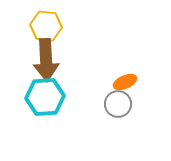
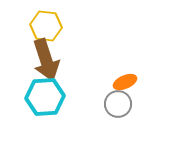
brown arrow: rotated 15 degrees counterclockwise
